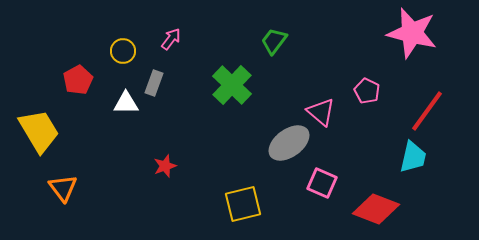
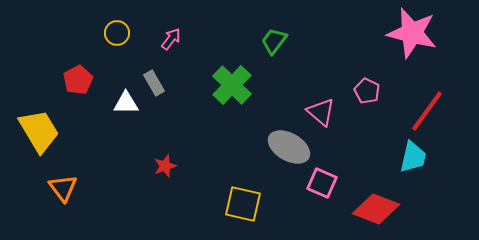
yellow circle: moved 6 px left, 18 px up
gray rectangle: rotated 50 degrees counterclockwise
gray ellipse: moved 4 px down; rotated 66 degrees clockwise
yellow square: rotated 27 degrees clockwise
